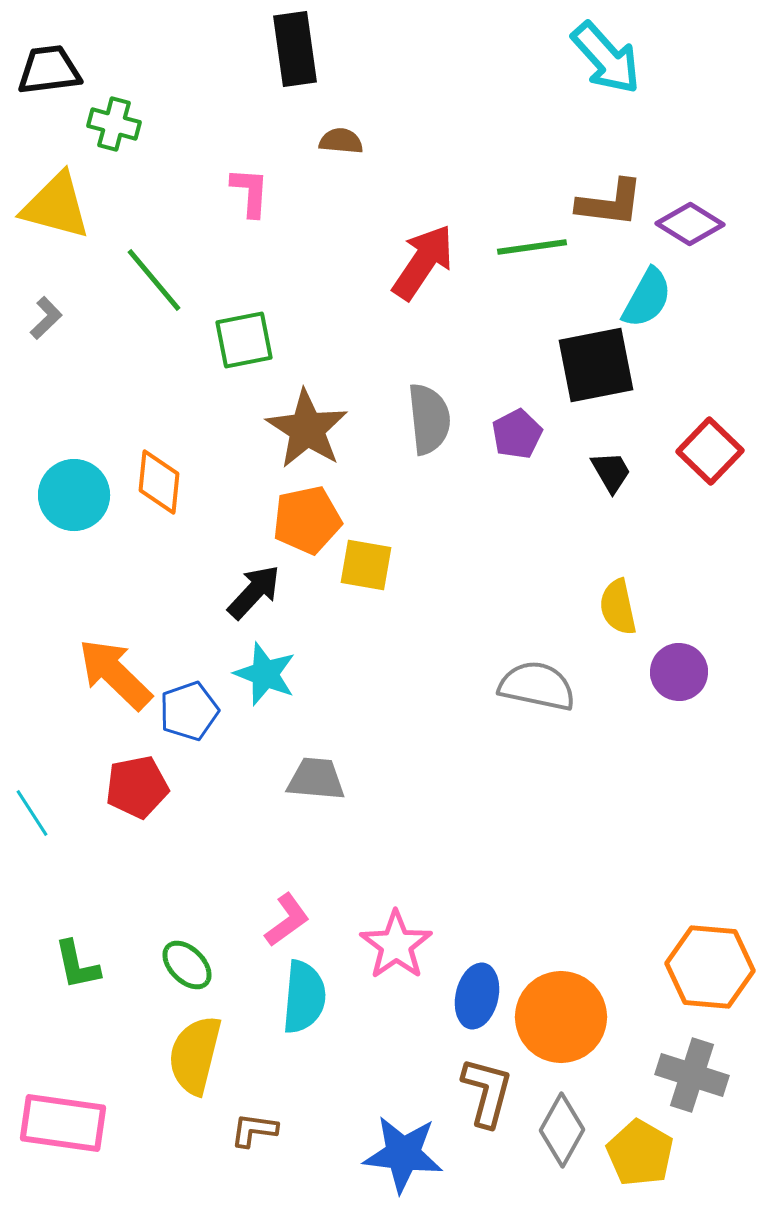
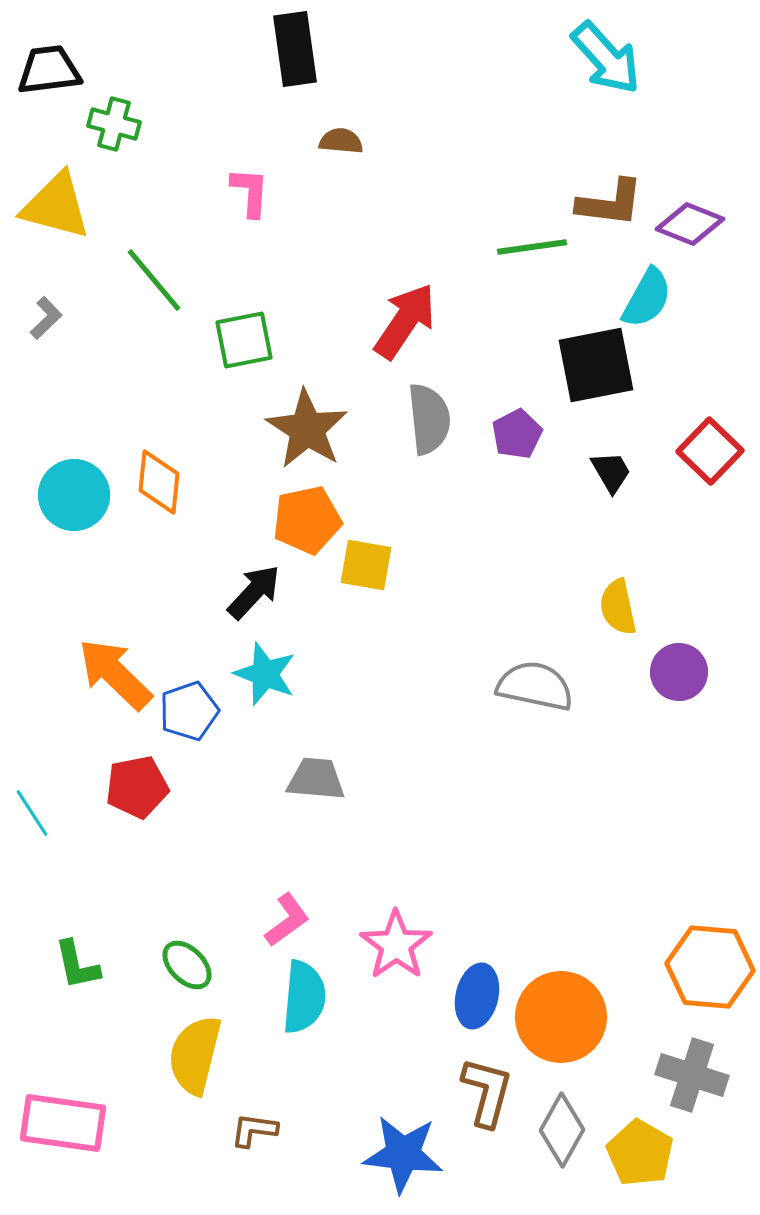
purple diamond at (690, 224): rotated 10 degrees counterclockwise
red arrow at (423, 262): moved 18 px left, 59 px down
gray semicircle at (537, 686): moved 2 px left
